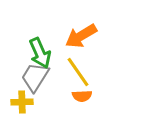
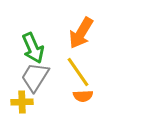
orange arrow: moved 3 px up; rotated 28 degrees counterclockwise
green arrow: moved 7 px left, 5 px up
orange semicircle: moved 1 px right
